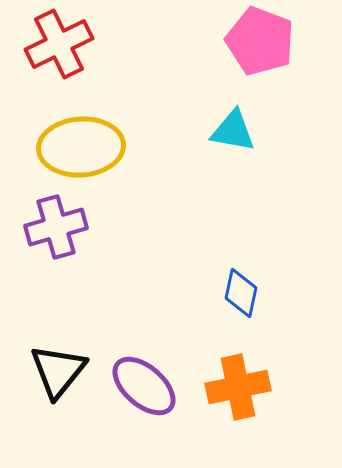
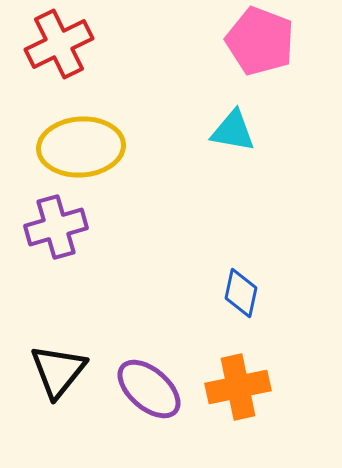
purple ellipse: moved 5 px right, 3 px down
